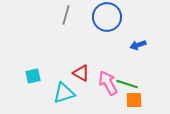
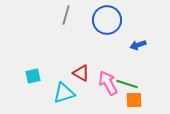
blue circle: moved 3 px down
